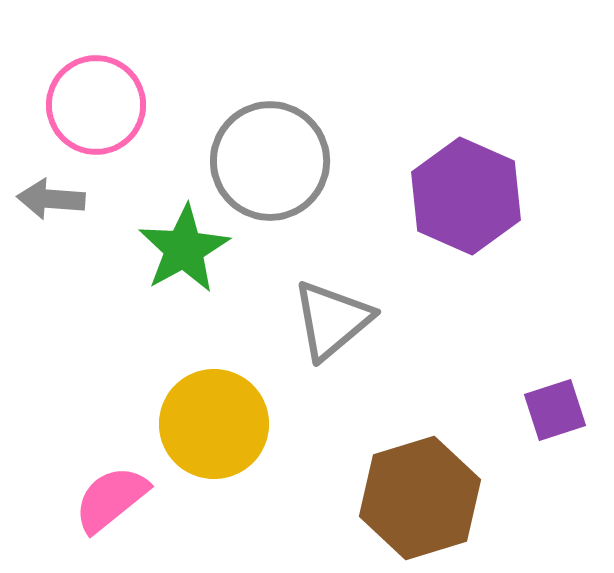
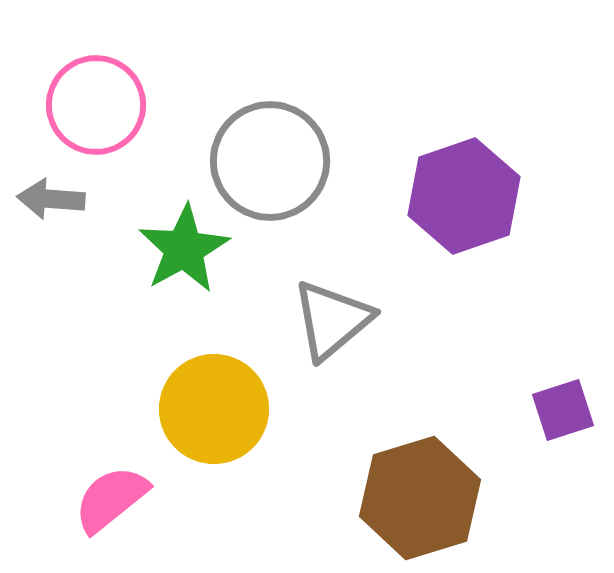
purple hexagon: moved 2 px left; rotated 17 degrees clockwise
purple square: moved 8 px right
yellow circle: moved 15 px up
